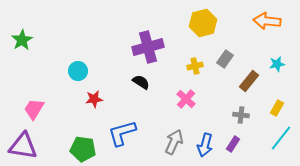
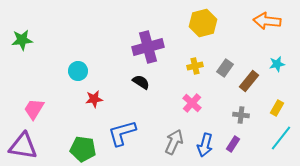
green star: rotated 25 degrees clockwise
gray rectangle: moved 9 px down
pink cross: moved 6 px right, 4 px down
